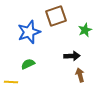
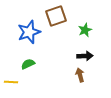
black arrow: moved 13 px right
